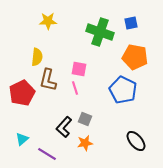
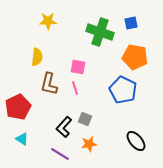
pink square: moved 1 px left, 2 px up
brown L-shape: moved 1 px right, 4 px down
red pentagon: moved 4 px left, 14 px down
cyan triangle: rotated 48 degrees counterclockwise
orange star: moved 4 px right, 1 px down
purple line: moved 13 px right
